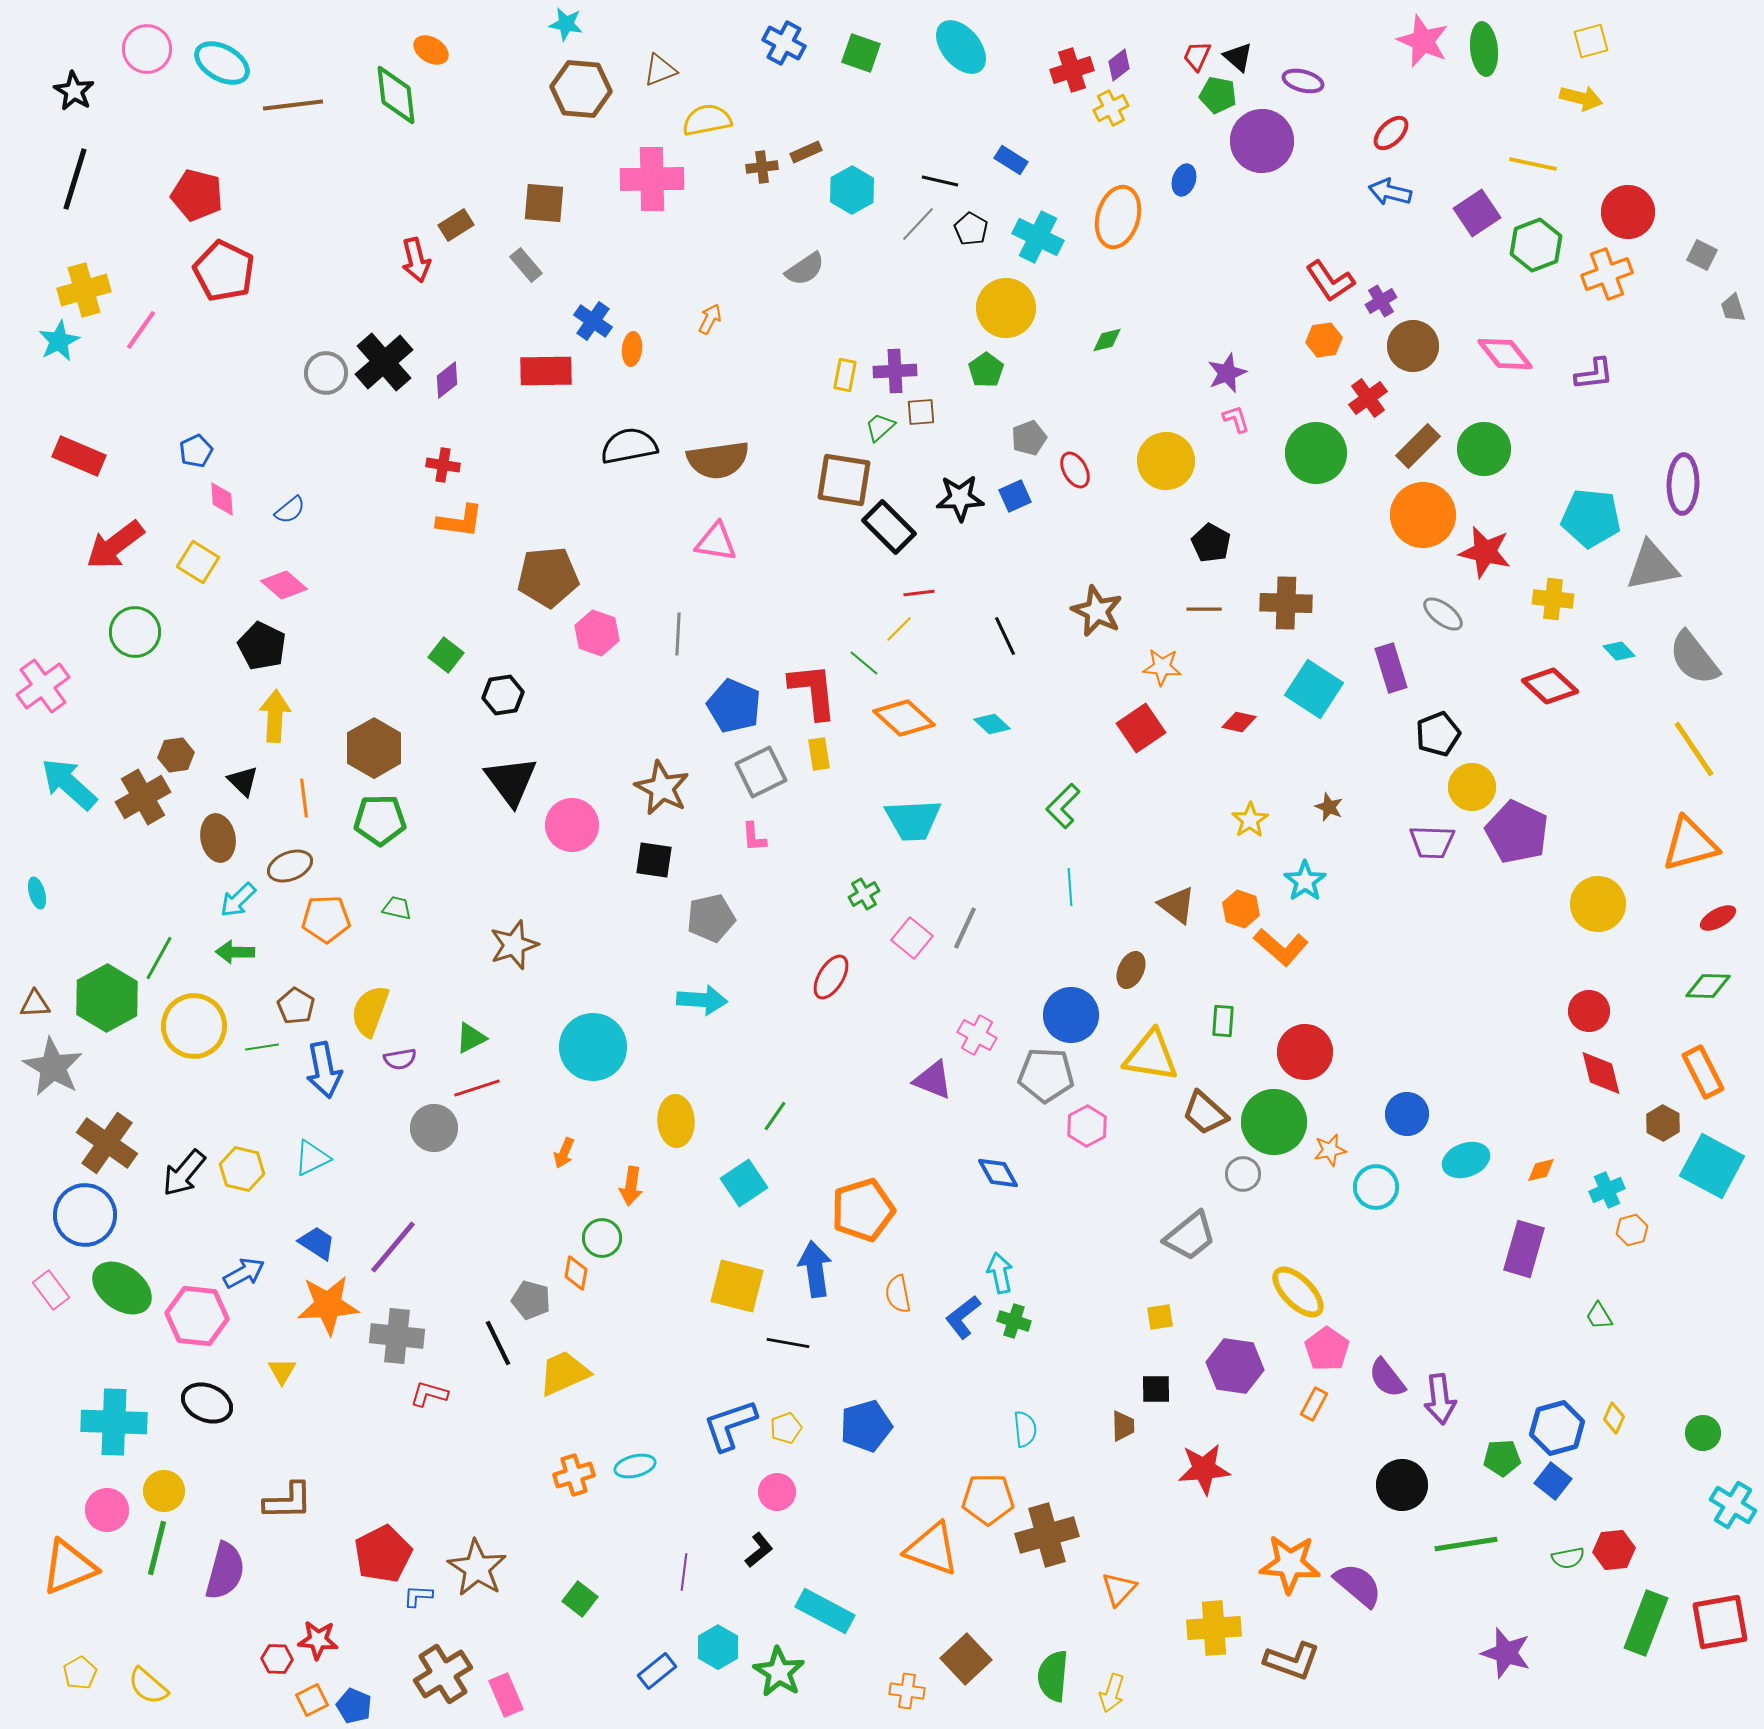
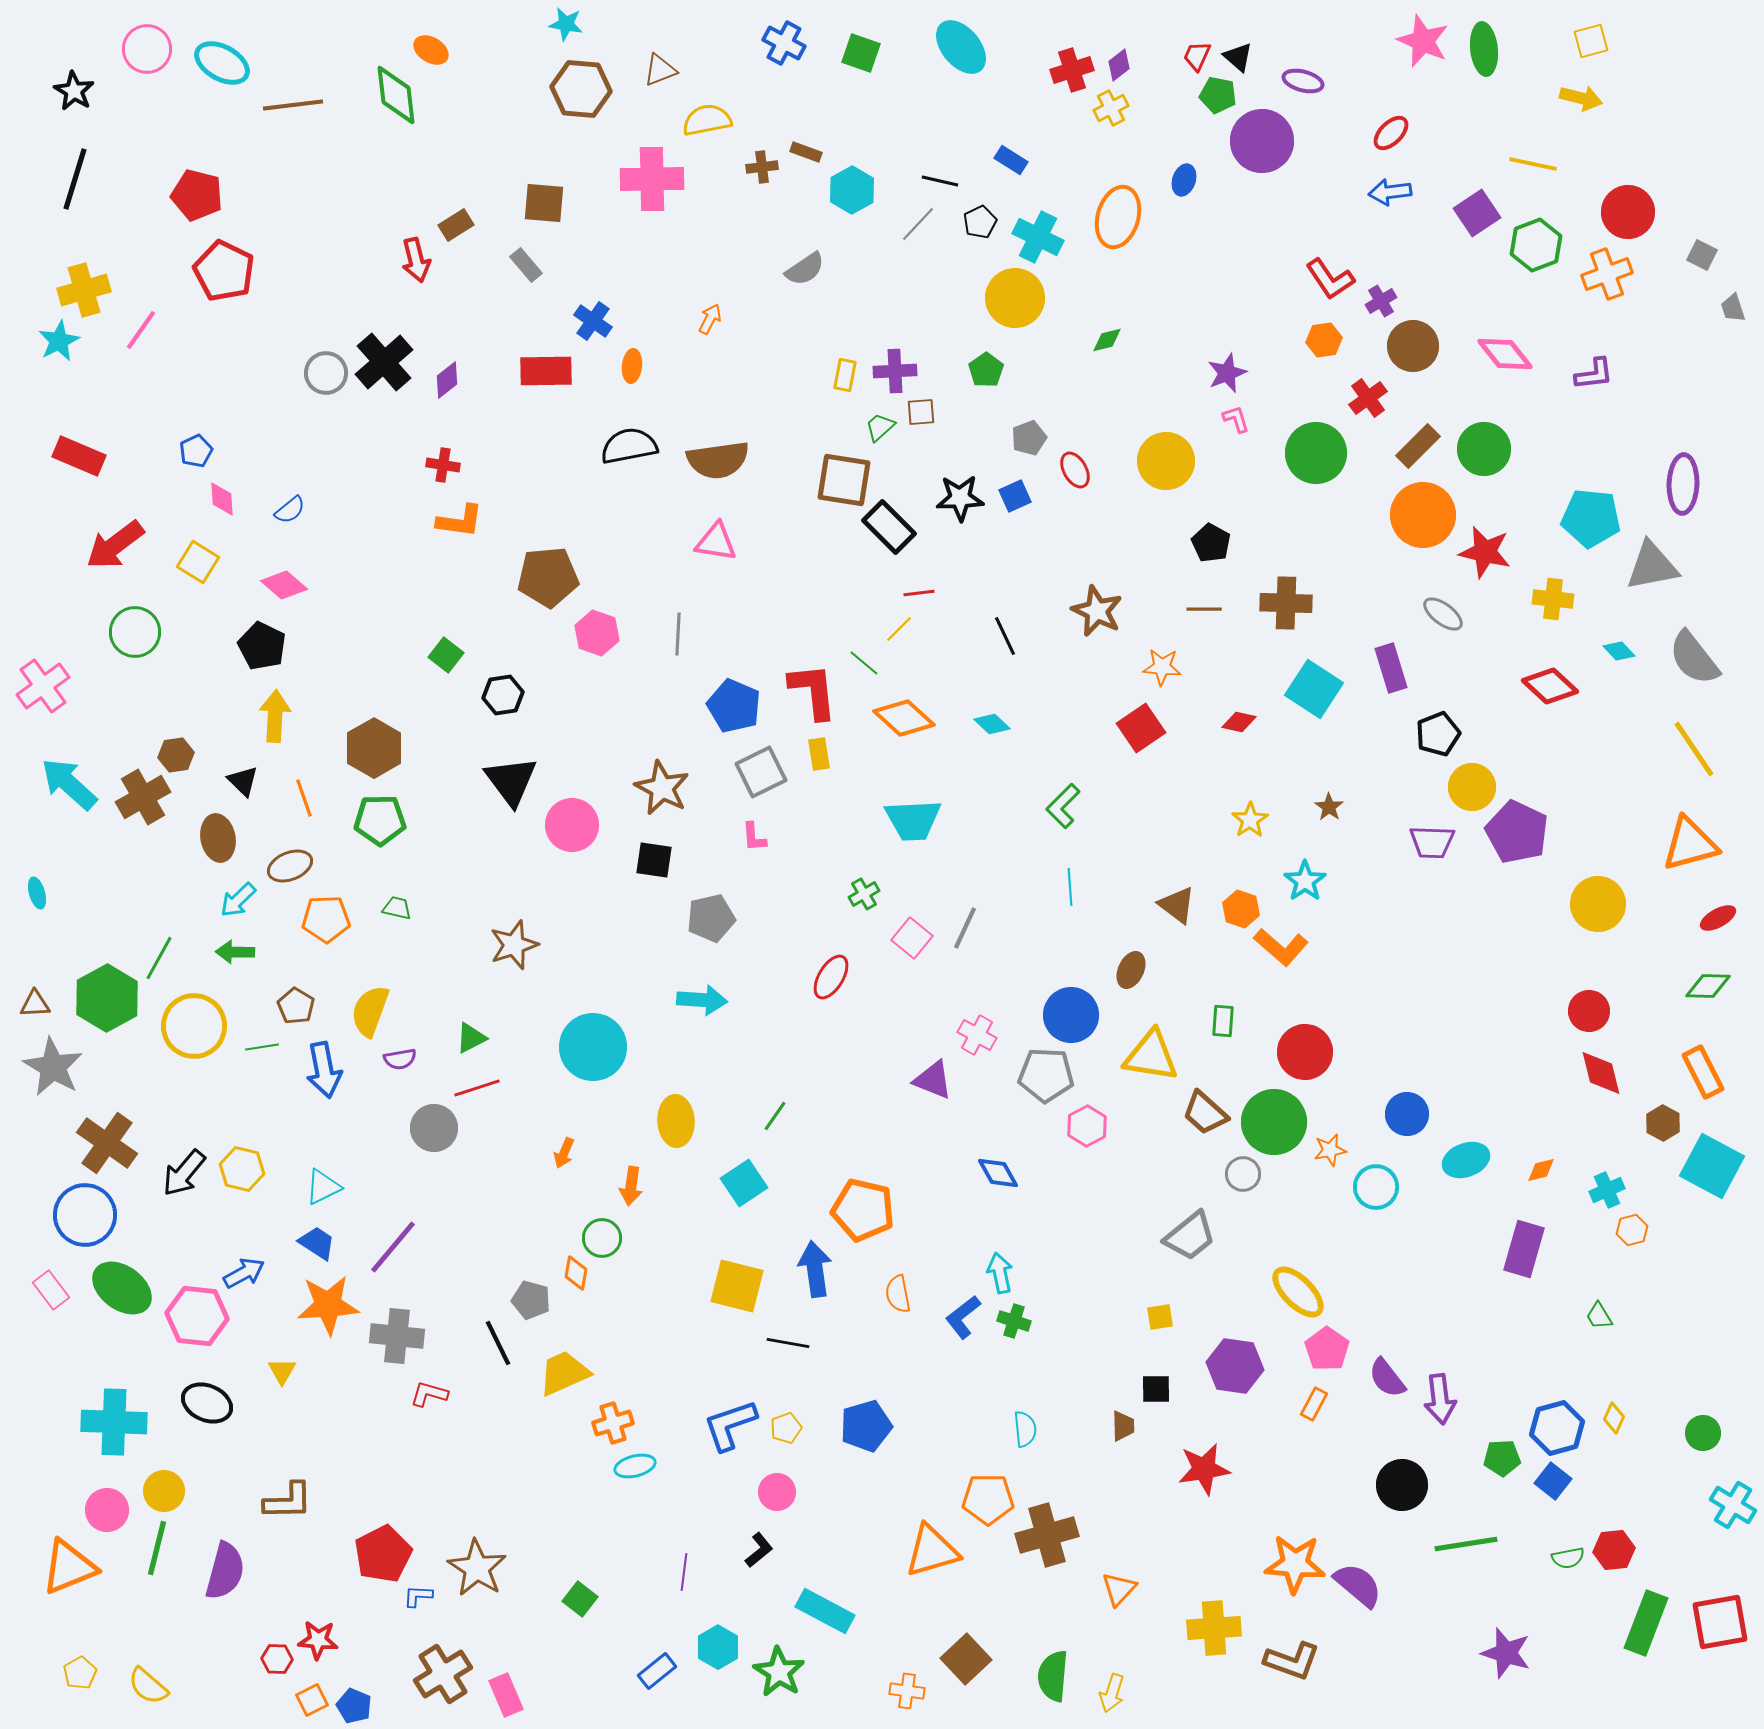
brown rectangle at (806, 152): rotated 44 degrees clockwise
blue arrow at (1390, 192): rotated 21 degrees counterclockwise
black pentagon at (971, 229): moved 9 px right, 7 px up; rotated 16 degrees clockwise
red L-shape at (1330, 281): moved 2 px up
yellow circle at (1006, 308): moved 9 px right, 10 px up
orange ellipse at (632, 349): moved 17 px down
orange line at (304, 798): rotated 12 degrees counterclockwise
brown star at (1329, 807): rotated 12 degrees clockwise
cyan triangle at (312, 1158): moved 11 px right, 29 px down
orange pentagon at (863, 1210): rotated 30 degrees clockwise
red star at (1204, 1469): rotated 4 degrees counterclockwise
orange cross at (574, 1475): moved 39 px right, 52 px up
orange triangle at (932, 1549): moved 2 px down; rotated 36 degrees counterclockwise
orange star at (1290, 1564): moved 5 px right
